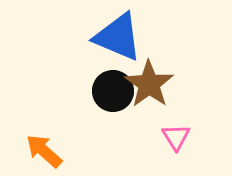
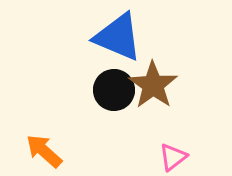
brown star: moved 4 px right, 1 px down
black circle: moved 1 px right, 1 px up
pink triangle: moved 3 px left, 20 px down; rotated 24 degrees clockwise
